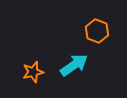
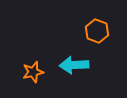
cyan arrow: rotated 148 degrees counterclockwise
